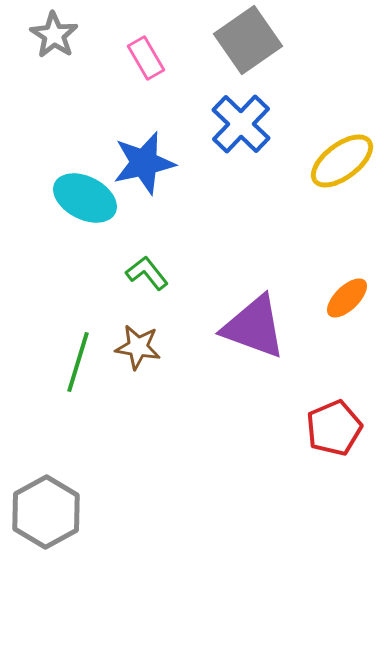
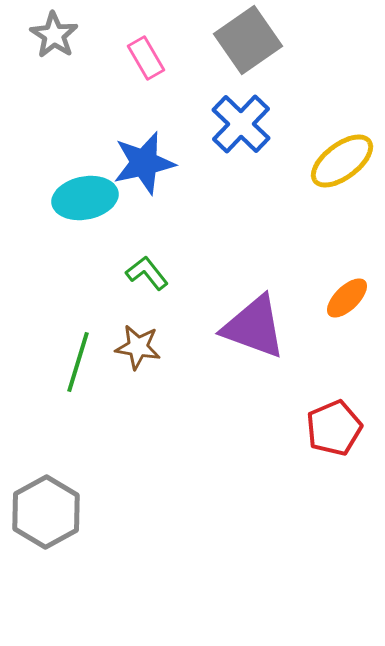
cyan ellipse: rotated 38 degrees counterclockwise
